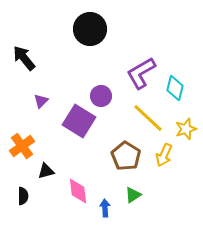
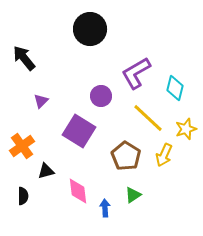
purple L-shape: moved 5 px left
purple square: moved 10 px down
